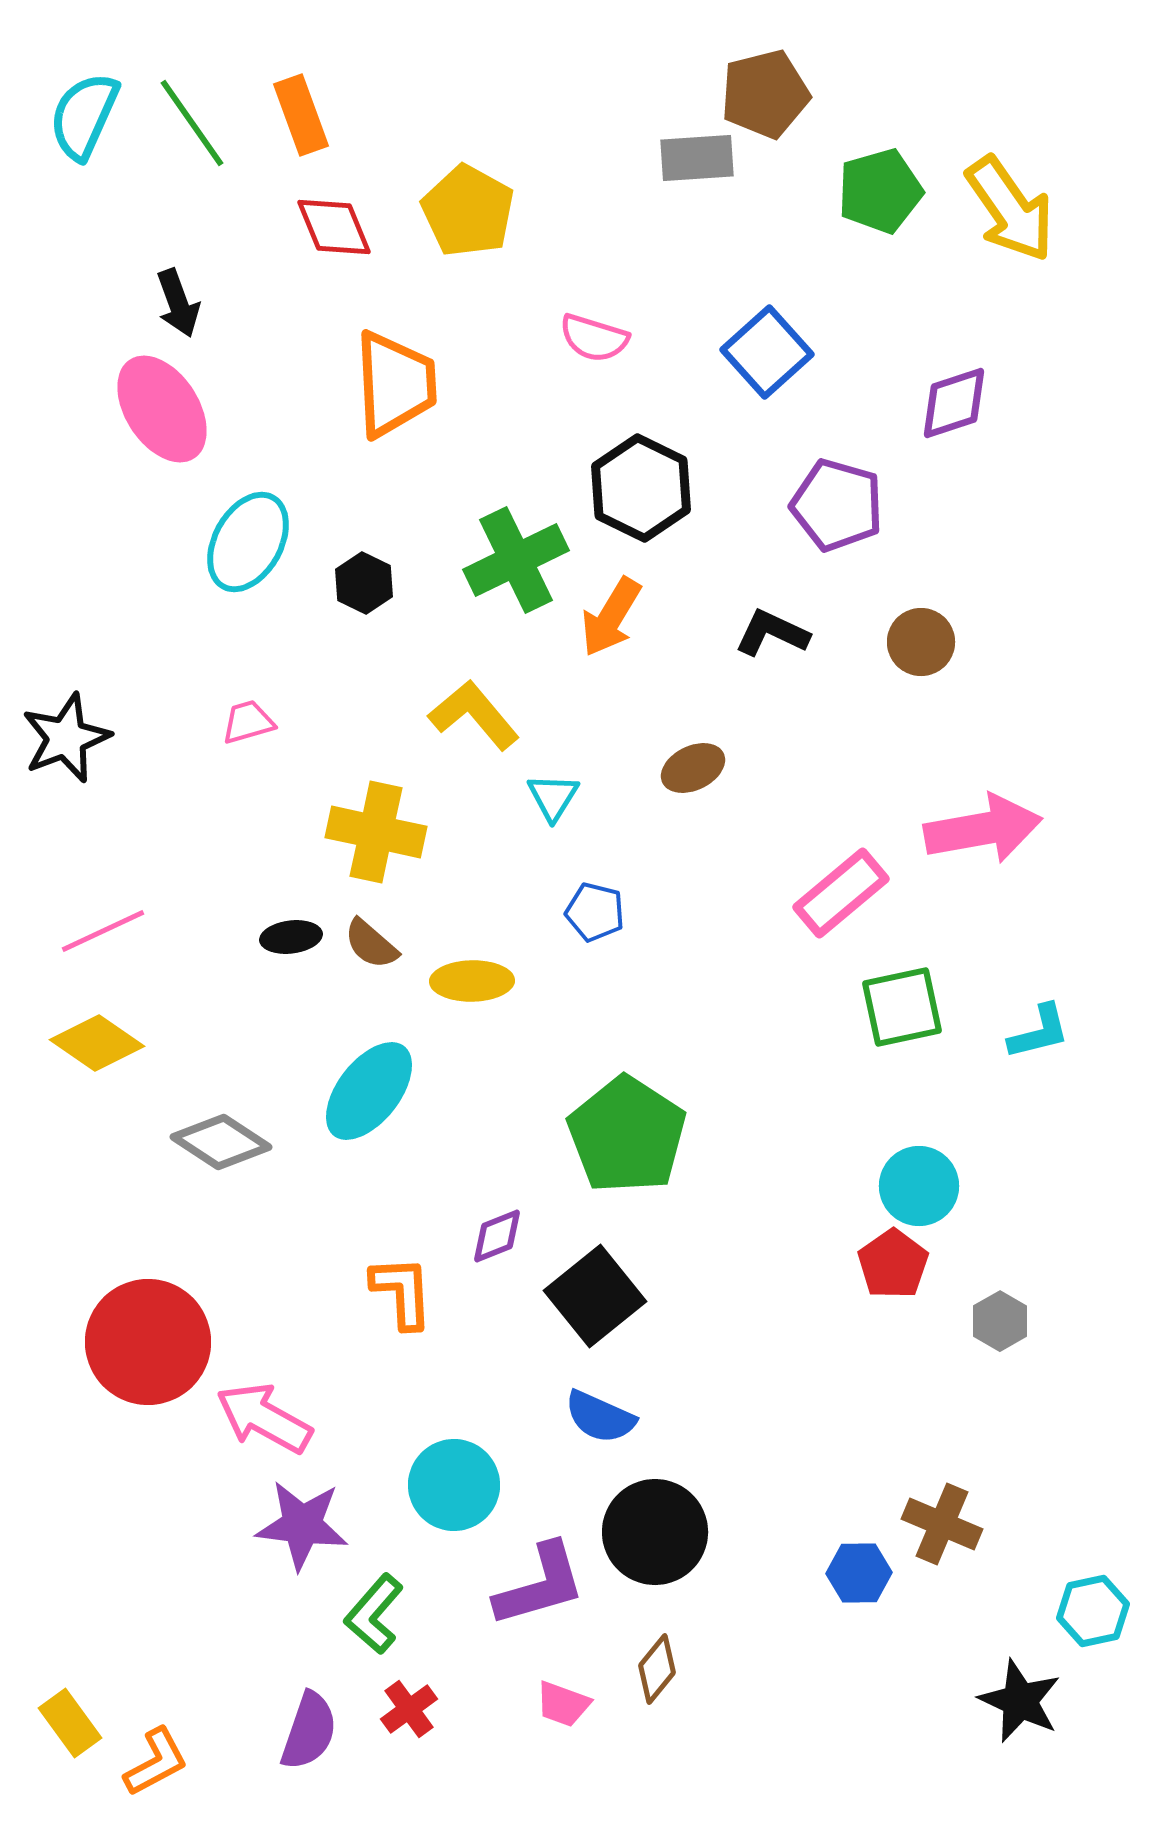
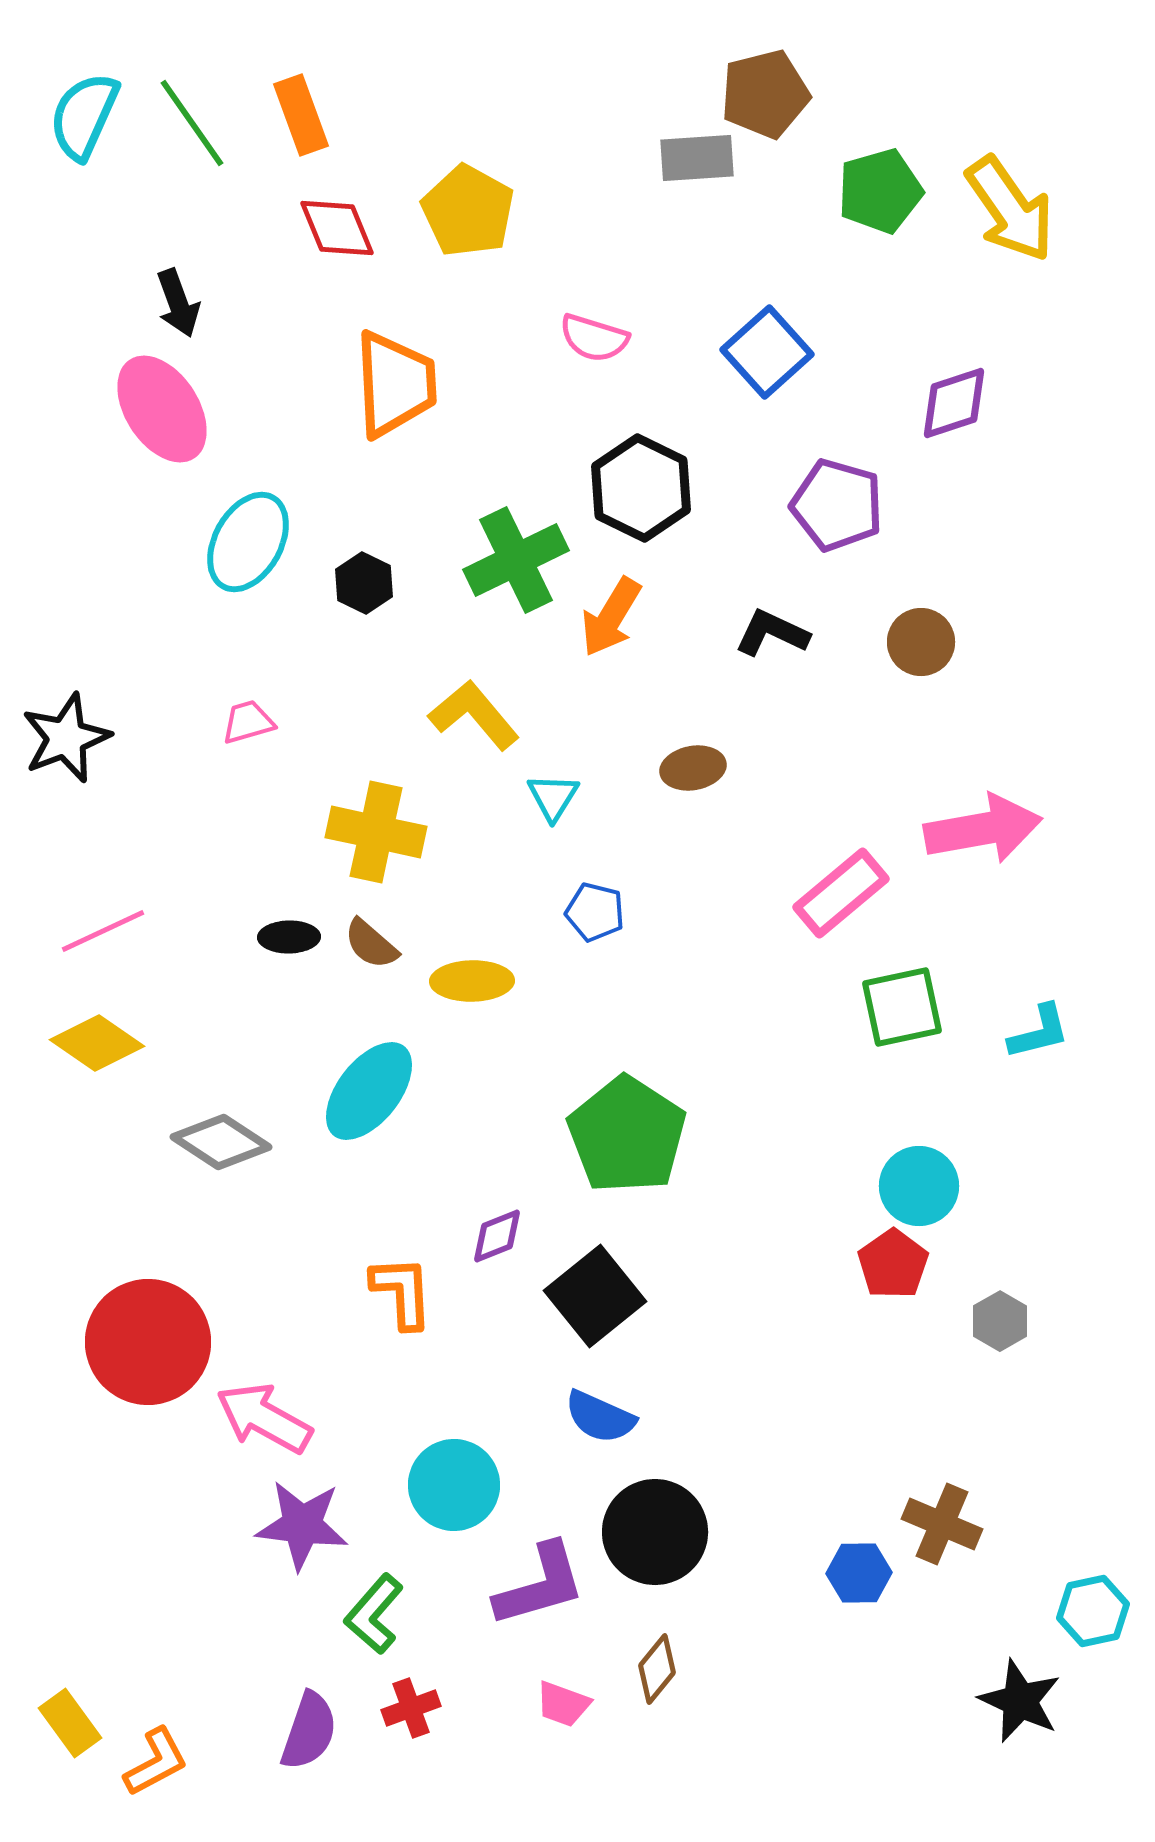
red diamond at (334, 227): moved 3 px right, 1 px down
brown ellipse at (693, 768): rotated 16 degrees clockwise
black ellipse at (291, 937): moved 2 px left; rotated 6 degrees clockwise
red cross at (409, 1709): moved 2 px right, 1 px up; rotated 16 degrees clockwise
